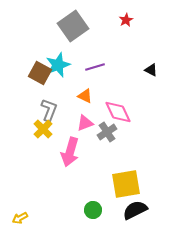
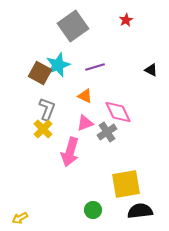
gray L-shape: moved 2 px left, 1 px up
black semicircle: moved 5 px right, 1 px down; rotated 20 degrees clockwise
